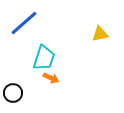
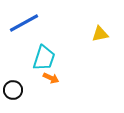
blue line: rotated 12 degrees clockwise
black circle: moved 3 px up
